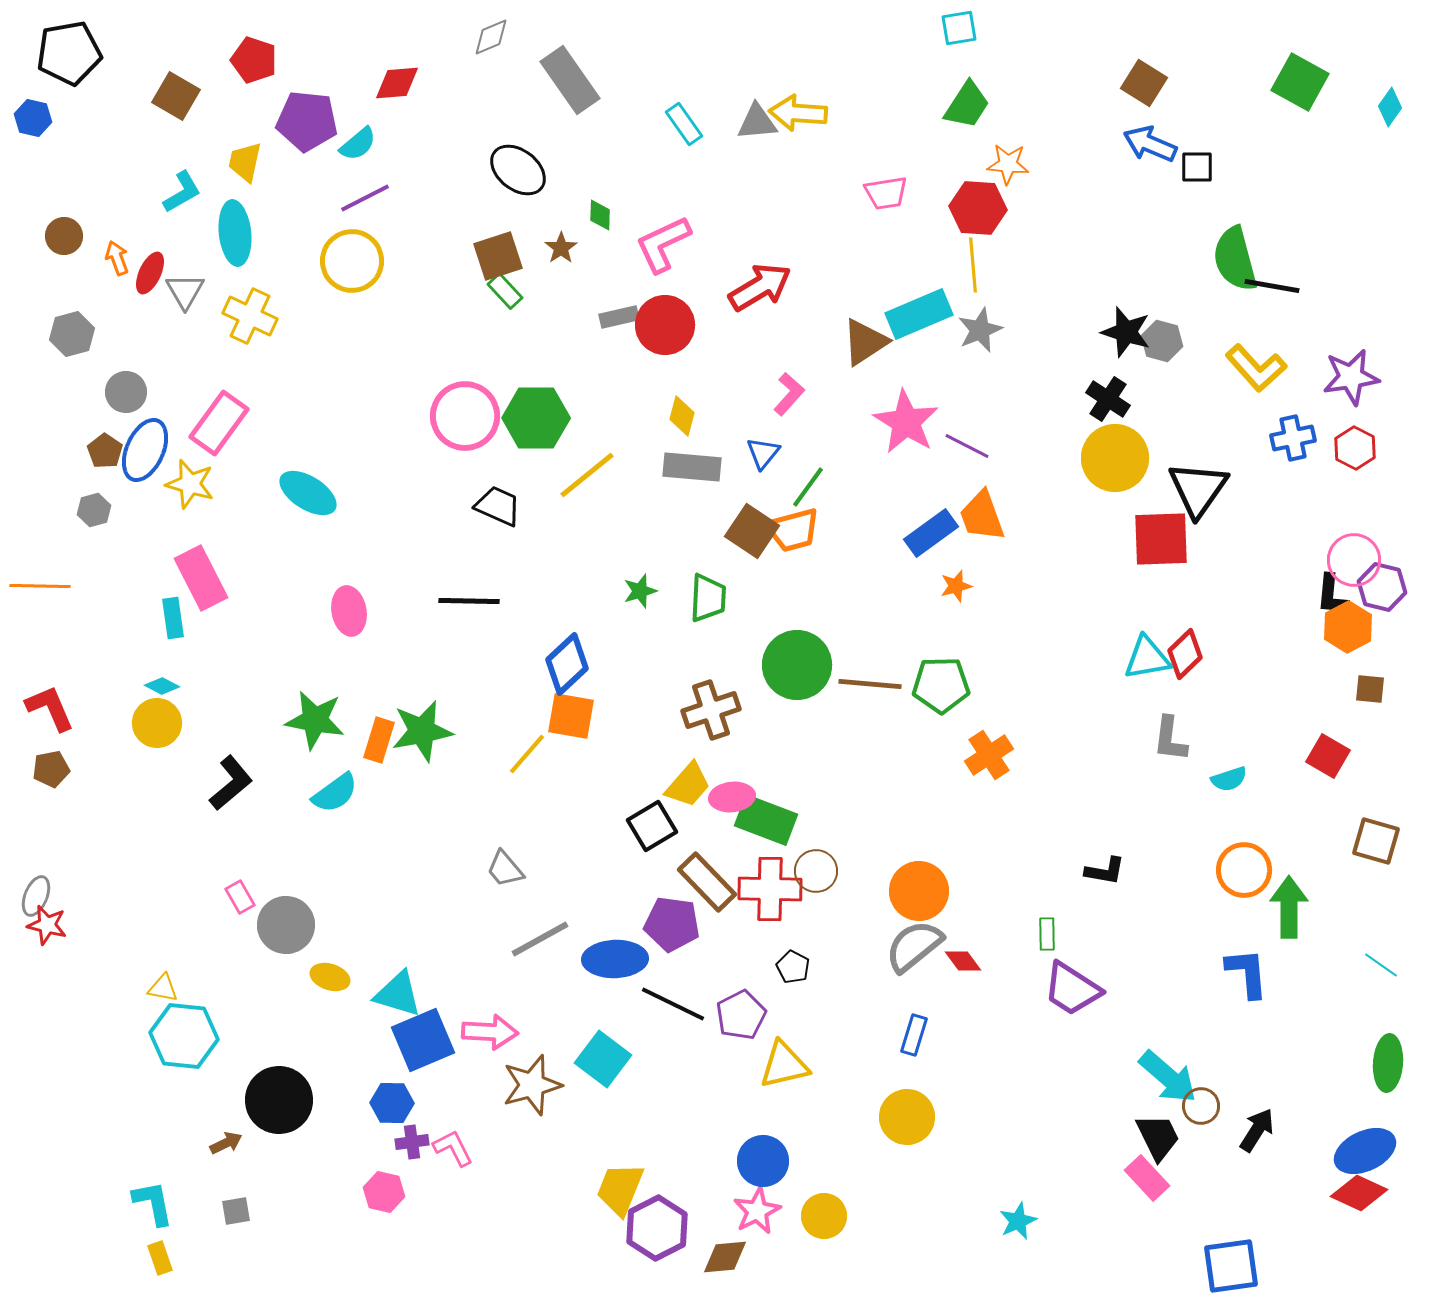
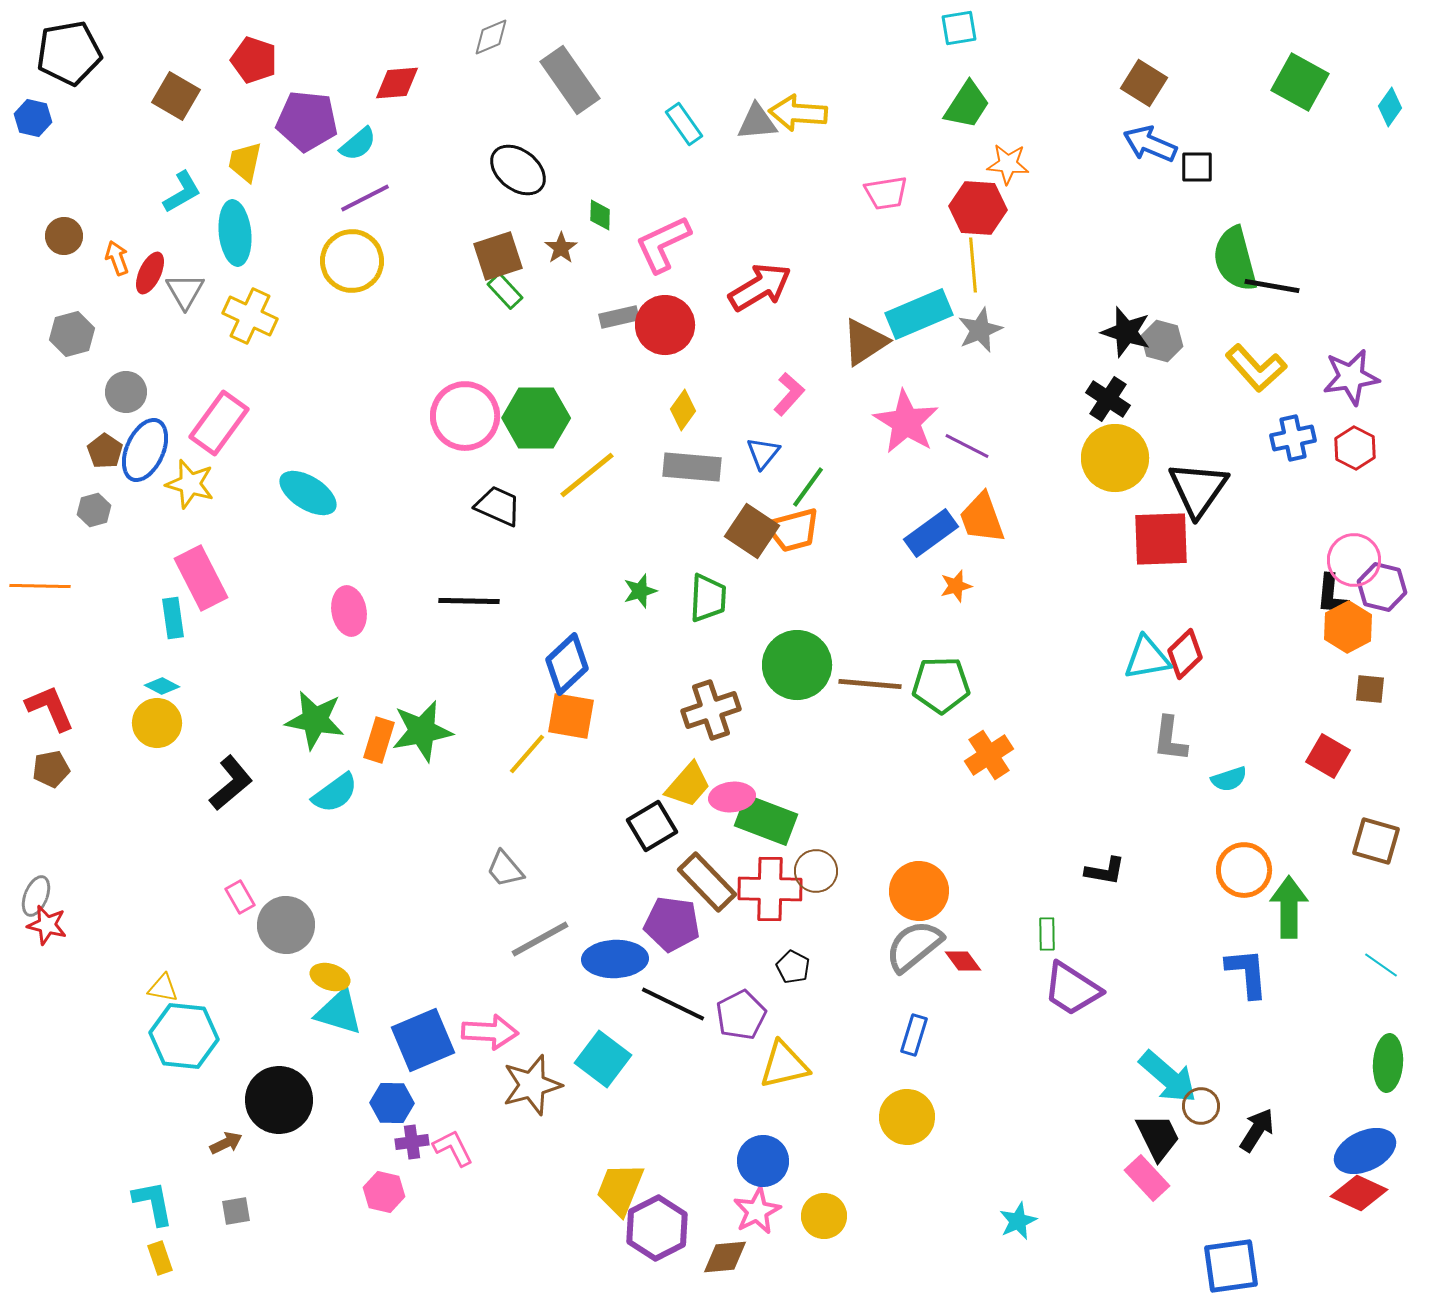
yellow diamond at (682, 416): moved 1 px right, 6 px up; rotated 21 degrees clockwise
orange trapezoid at (982, 516): moved 2 px down
cyan triangle at (398, 994): moved 59 px left, 18 px down
